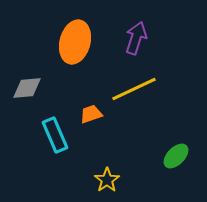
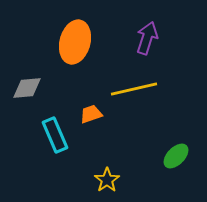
purple arrow: moved 11 px right
yellow line: rotated 12 degrees clockwise
